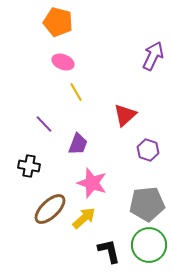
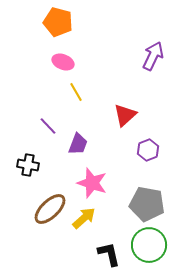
purple line: moved 4 px right, 2 px down
purple hexagon: rotated 20 degrees clockwise
black cross: moved 1 px left, 1 px up
gray pentagon: rotated 16 degrees clockwise
black L-shape: moved 3 px down
